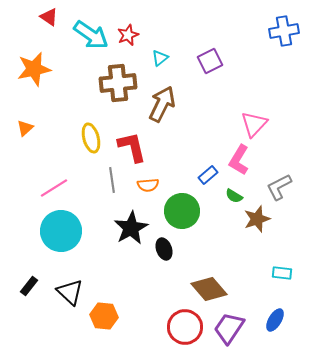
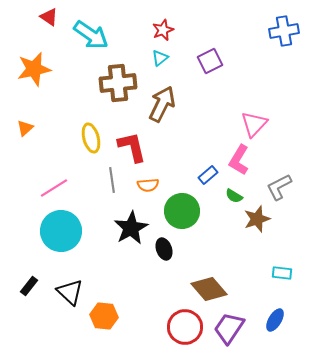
red star: moved 35 px right, 5 px up
